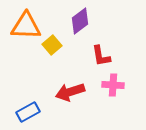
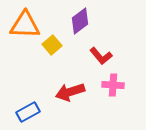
orange triangle: moved 1 px left, 1 px up
red L-shape: rotated 30 degrees counterclockwise
